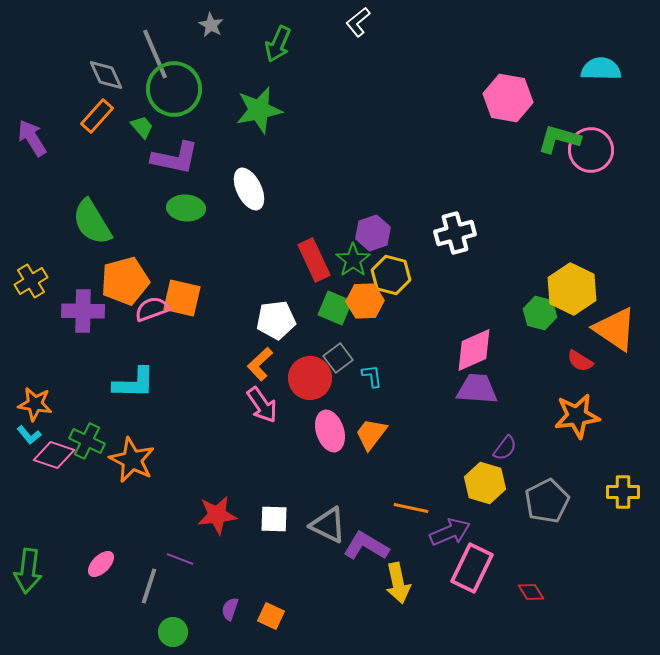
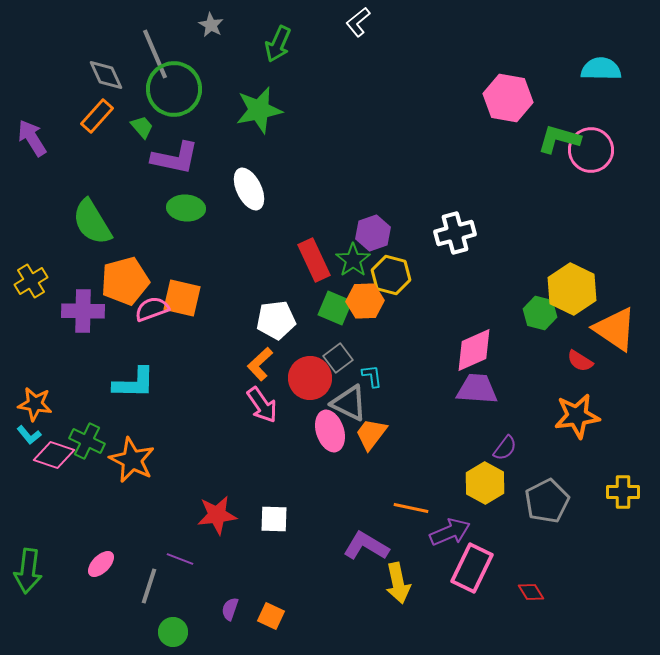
yellow hexagon at (485, 483): rotated 12 degrees clockwise
gray triangle at (328, 525): moved 21 px right, 122 px up
